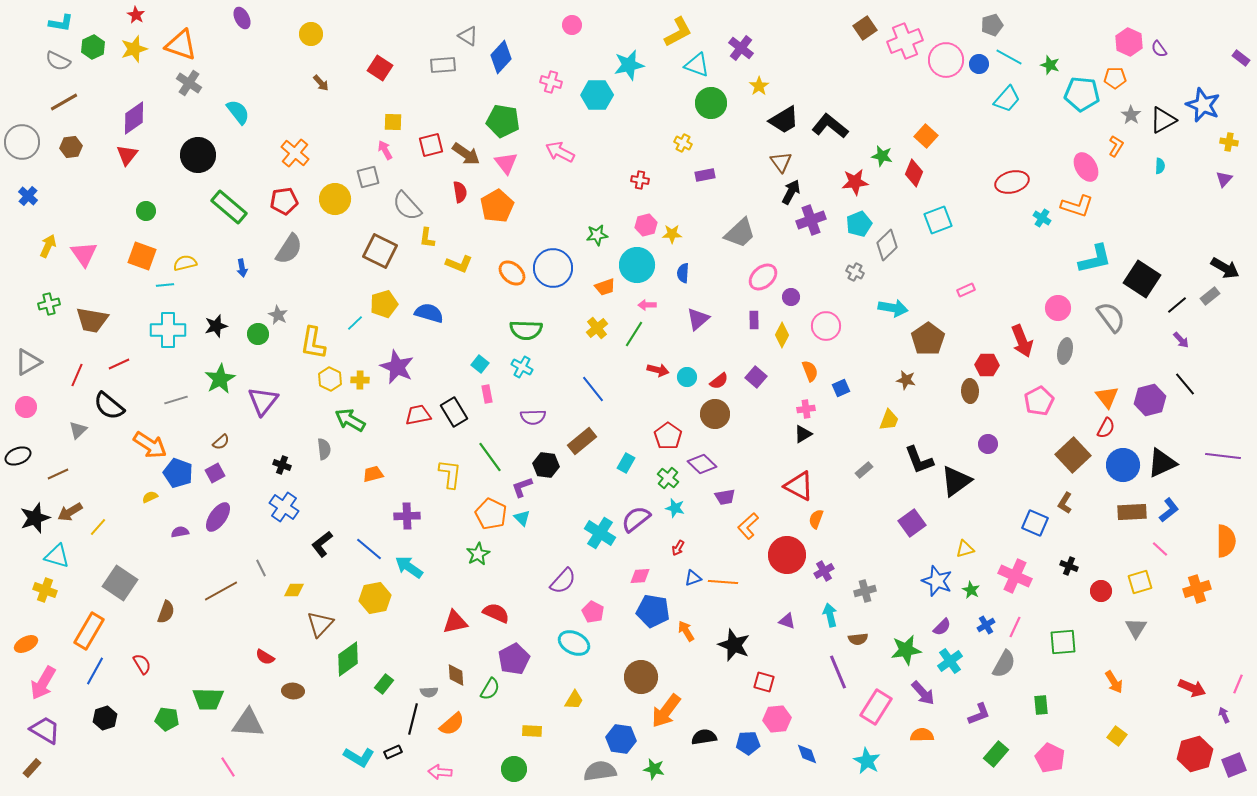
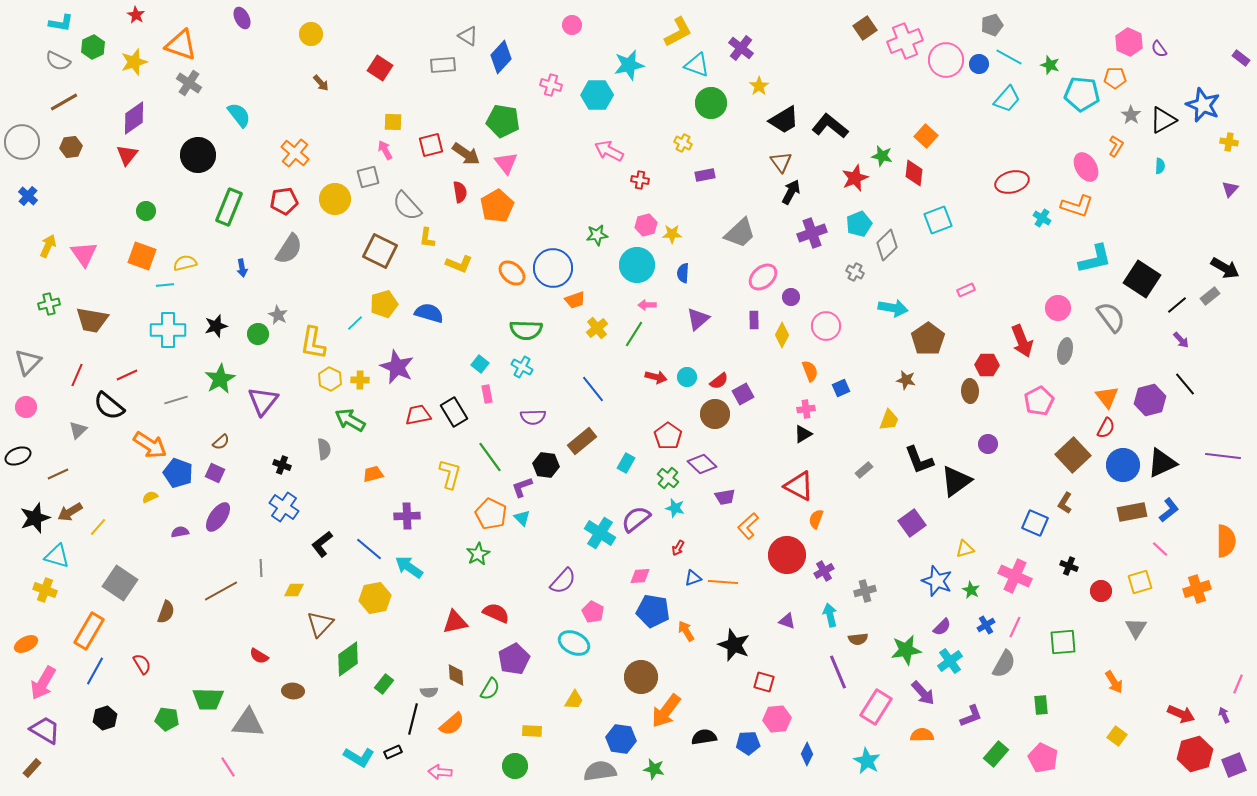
yellow star at (134, 49): moved 13 px down
pink cross at (551, 82): moved 3 px down
cyan semicircle at (238, 112): moved 1 px right, 3 px down
pink arrow at (560, 152): moved 49 px right, 1 px up
red diamond at (914, 173): rotated 16 degrees counterclockwise
purple triangle at (1224, 179): moved 6 px right, 10 px down
red star at (855, 182): moved 4 px up; rotated 16 degrees counterclockwise
green rectangle at (229, 207): rotated 72 degrees clockwise
purple cross at (811, 220): moved 1 px right, 13 px down
orange trapezoid at (605, 287): moved 30 px left, 13 px down
gray triangle at (28, 362): rotated 16 degrees counterclockwise
red line at (119, 364): moved 8 px right, 11 px down
red arrow at (658, 370): moved 2 px left, 7 px down
purple square at (756, 377): moved 13 px left, 17 px down; rotated 20 degrees clockwise
purple square at (215, 473): rotated 36 degrees counterclockwise
yellow L-shape at (450, 474): rotated 8 degrees clockwise
brown rectangle at (1132, 512): rotated 8 degrees counterclockwise
gray line at (261, 568): rotated 24 degrees clockwise
red semicircle at (265, 657): moved 6 px left, 1 px up
red arrow at (1192, 688): moved 11 px left, 26 px down
purple L-shape at (979, 714): moved 8 px left, 2 px down
blue diamond at (807, 754): rotated 45 degrees clockwise
pink pentagon at (1050, 758): moved 7 px left
green circle at (514, 769): moved 1 px right, 3 px up
